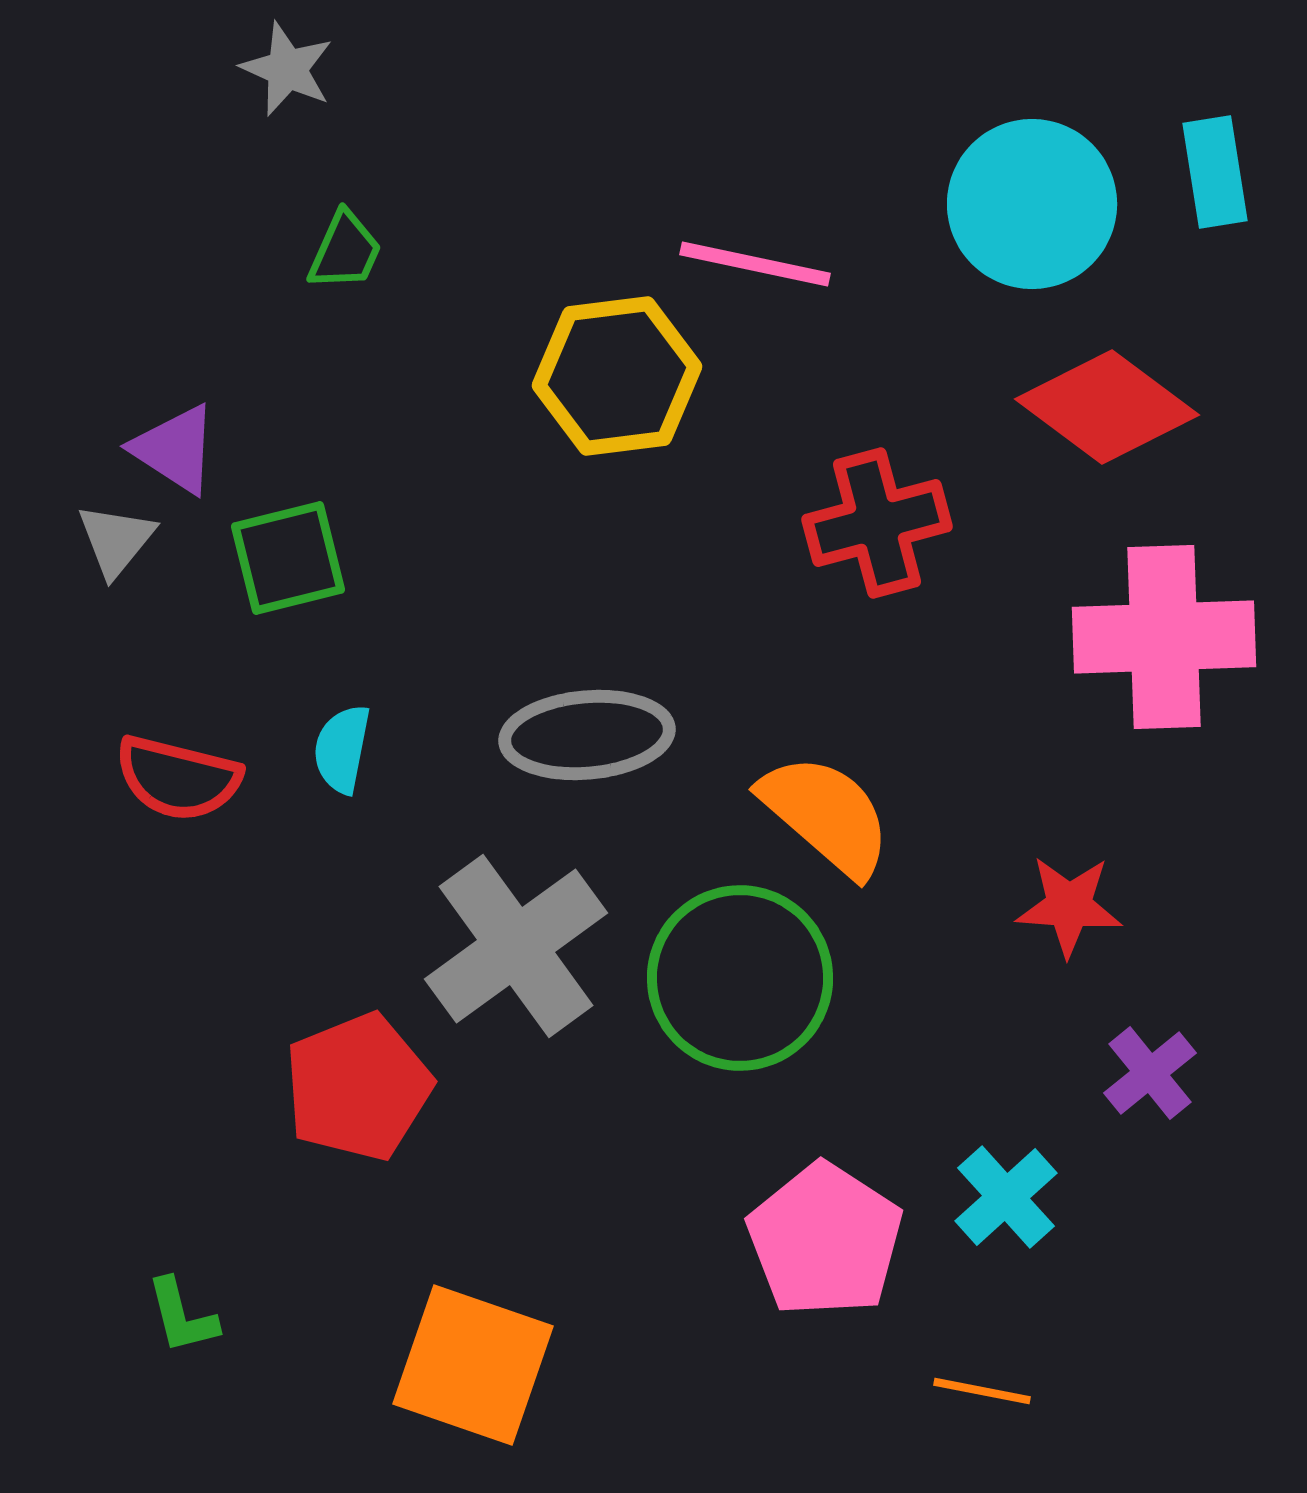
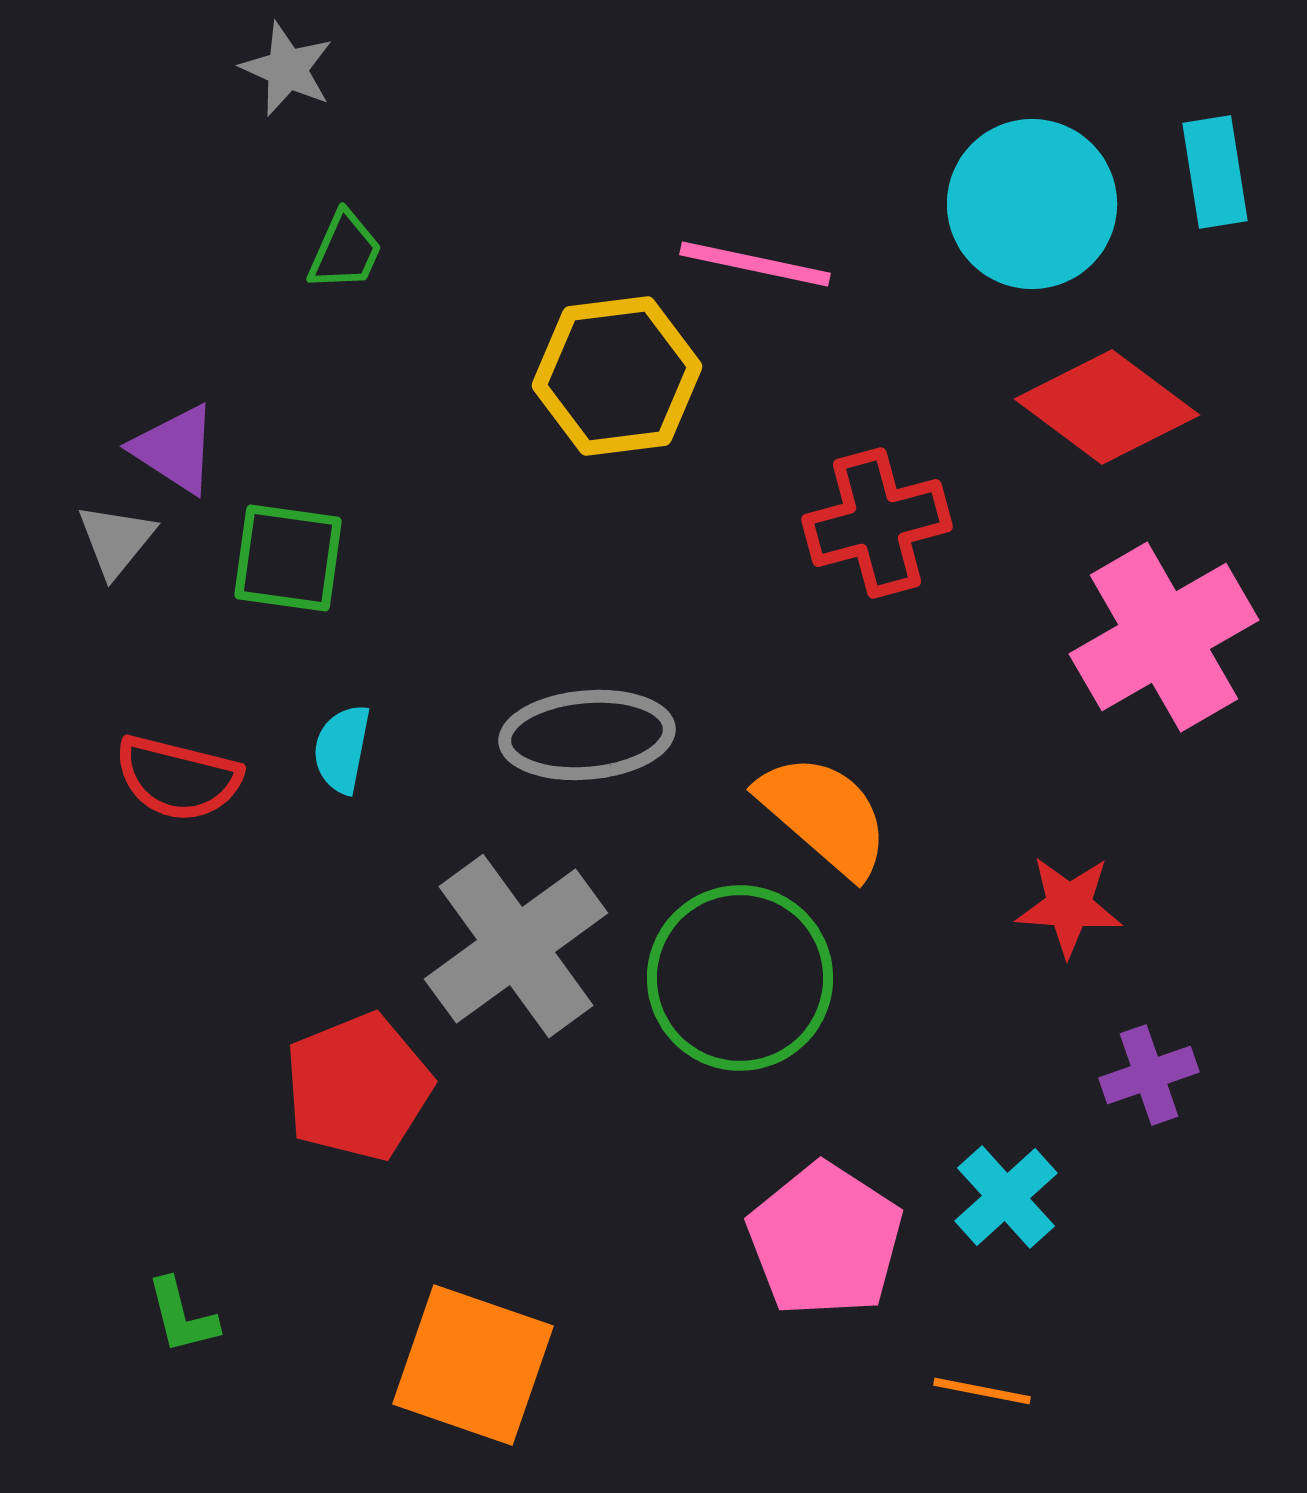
green square: rotated 22 degrees clockwise
pink cross: rotated 28 degrees counterclockwise
orange semicircle: moved 2 px left
purple cross: moved 1 px left, 2 px down; rotated 20 degrees clockwise
